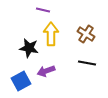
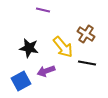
yellow arrow: moved 12 px right, 13 px down; rotated 140 degrees clockwise
